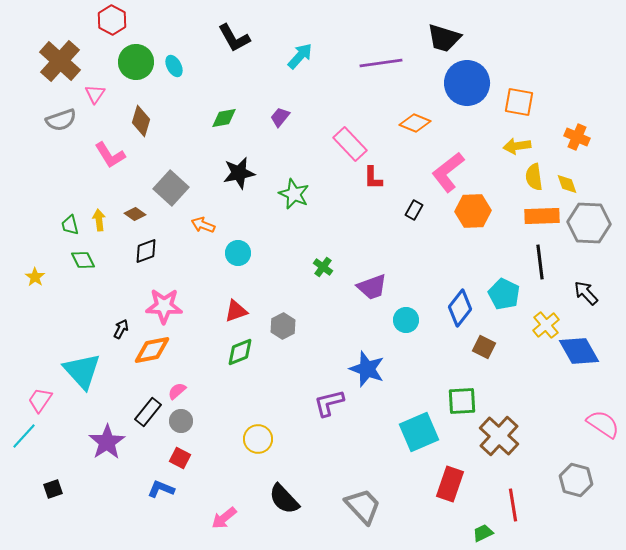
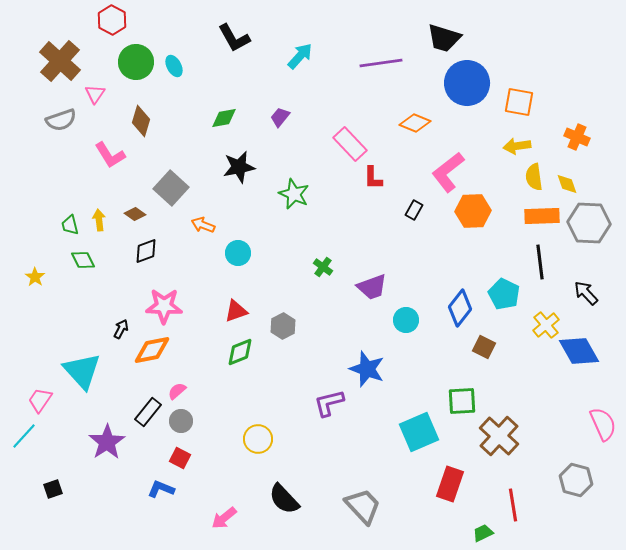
black star at (239, 173): moved 6 px up
pink semicircle at (603, 424): rotated 32 degrees clockwise
